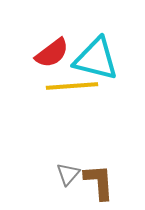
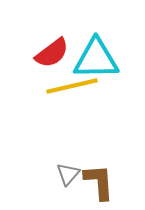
cyan triangle: rotated 15 degrees counterclockwise
yellow line: rotated 9 degrees counterclockwise
